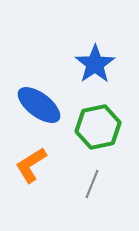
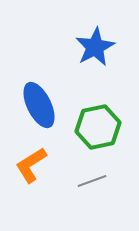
blue star: moved 17 px up; rotated 6 degrees clockwise
blue ellipse: rotated 27 degrees clockwise
gray line: moved 3 px up; rotated 48 degrees clockwise
